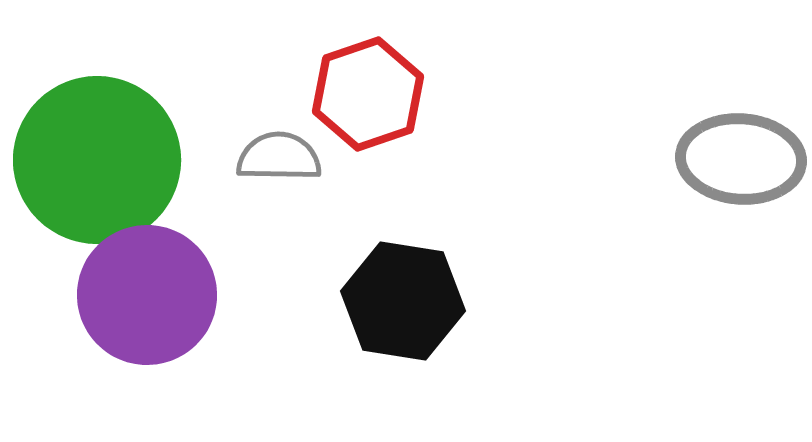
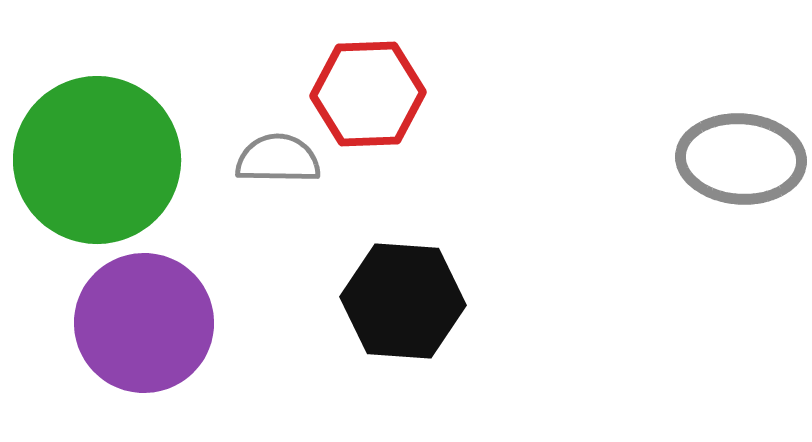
red hexagon: rotated 17 degrees clockwise
gray semicircle: moved 1 px left, 2 px down
purple circle: moved 3 px left, 28 px down
black hexagon: rotated 5 degrees counterclockwise
